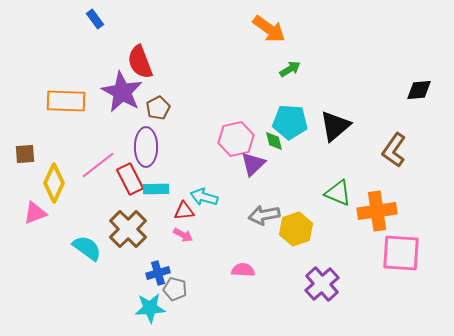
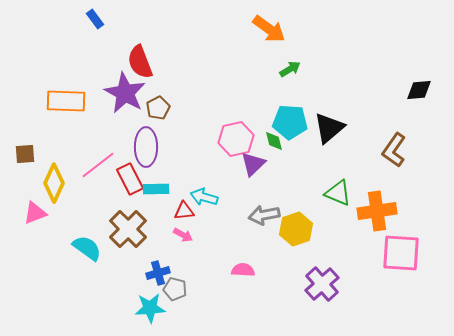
purple star: moved 3 px right, 1 px down
black triangle: moved 6 px left, 2 px down
